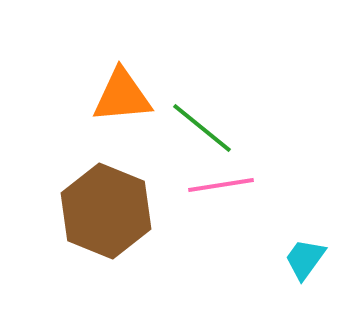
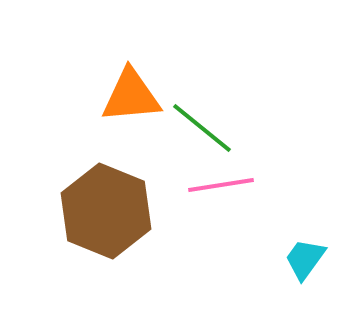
orange triangle: moved 9 px right
